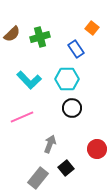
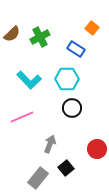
green cross: rotated 12 degrees counterclockwise
blue rectangle: rotated 24 degrees counterclockwise
